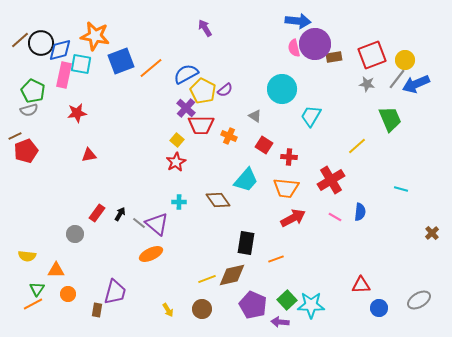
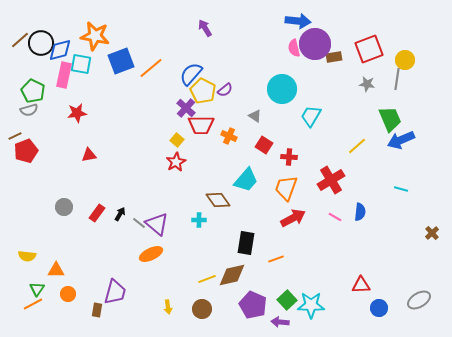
red square at (372, 55): moved 3 px left, 6 px up
blue semicircle at (186, 74): moved 5 px right; rotated 20 degrees counterclockwise
gray line at (397, 79): rotated 30 degrees counterclockwise
blue arrow at (416, 84): moved 15 px left, 56 px down
orange trapezoid at (286, 188): rotated 104 degrees clockwise
cyan cross at (179, 202): moved 20 px right, 18 px down
gray circle at (75, 234): moved 11 px left, 27 px up
yellow arrow at (168, 310): moved 3 px up; rotated 24 degrees clockwise
